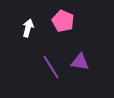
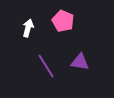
purple line: moved 5 px left, 1 px up
